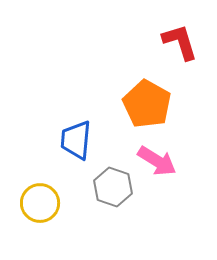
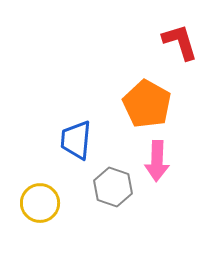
pink arrow: rotated 60 degrees clockwise
